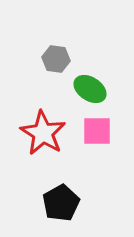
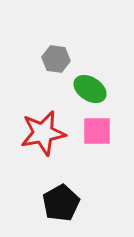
red star: rotated 30 degrees clockwise
